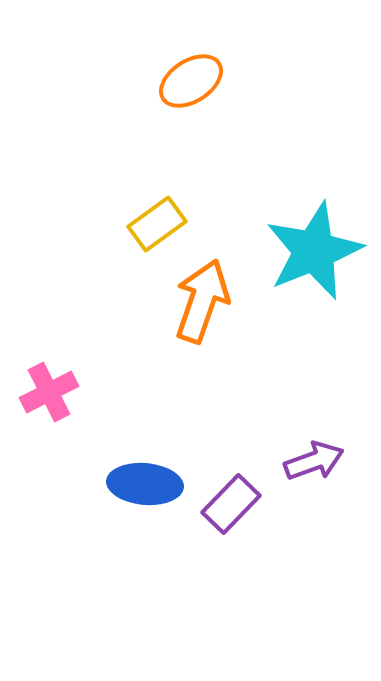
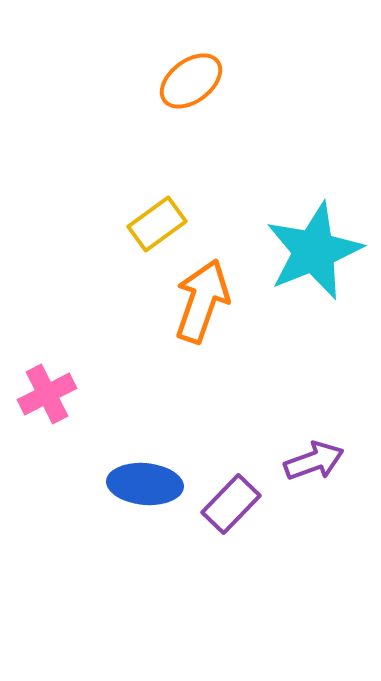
orange ellipse: rotated 4 degrees counterclockwise
pink cross: moved 2 px left, 2 px down
